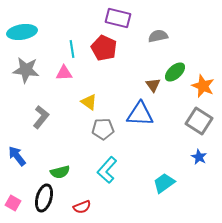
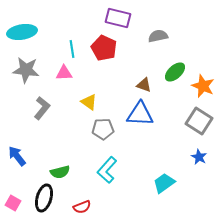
brown triangle: moved 9 px left; rotated 35 degrees counterclockwise
gray L-shape: moved 1 px right, 9 px up
